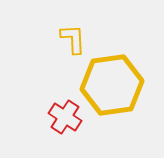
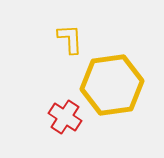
yellow L-shape: moved 3 px left
